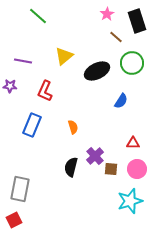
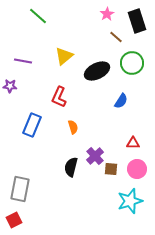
red L-shape: moved 14 px right, 6 px down
